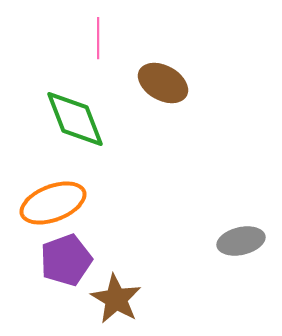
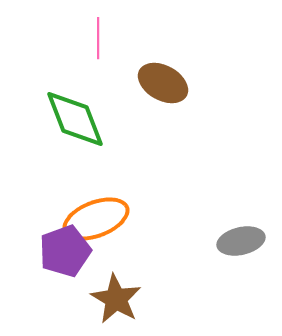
orange ellipse: moved 43 px right, 16 px down
purple pentagon: moved 1 px left, 9 px up
